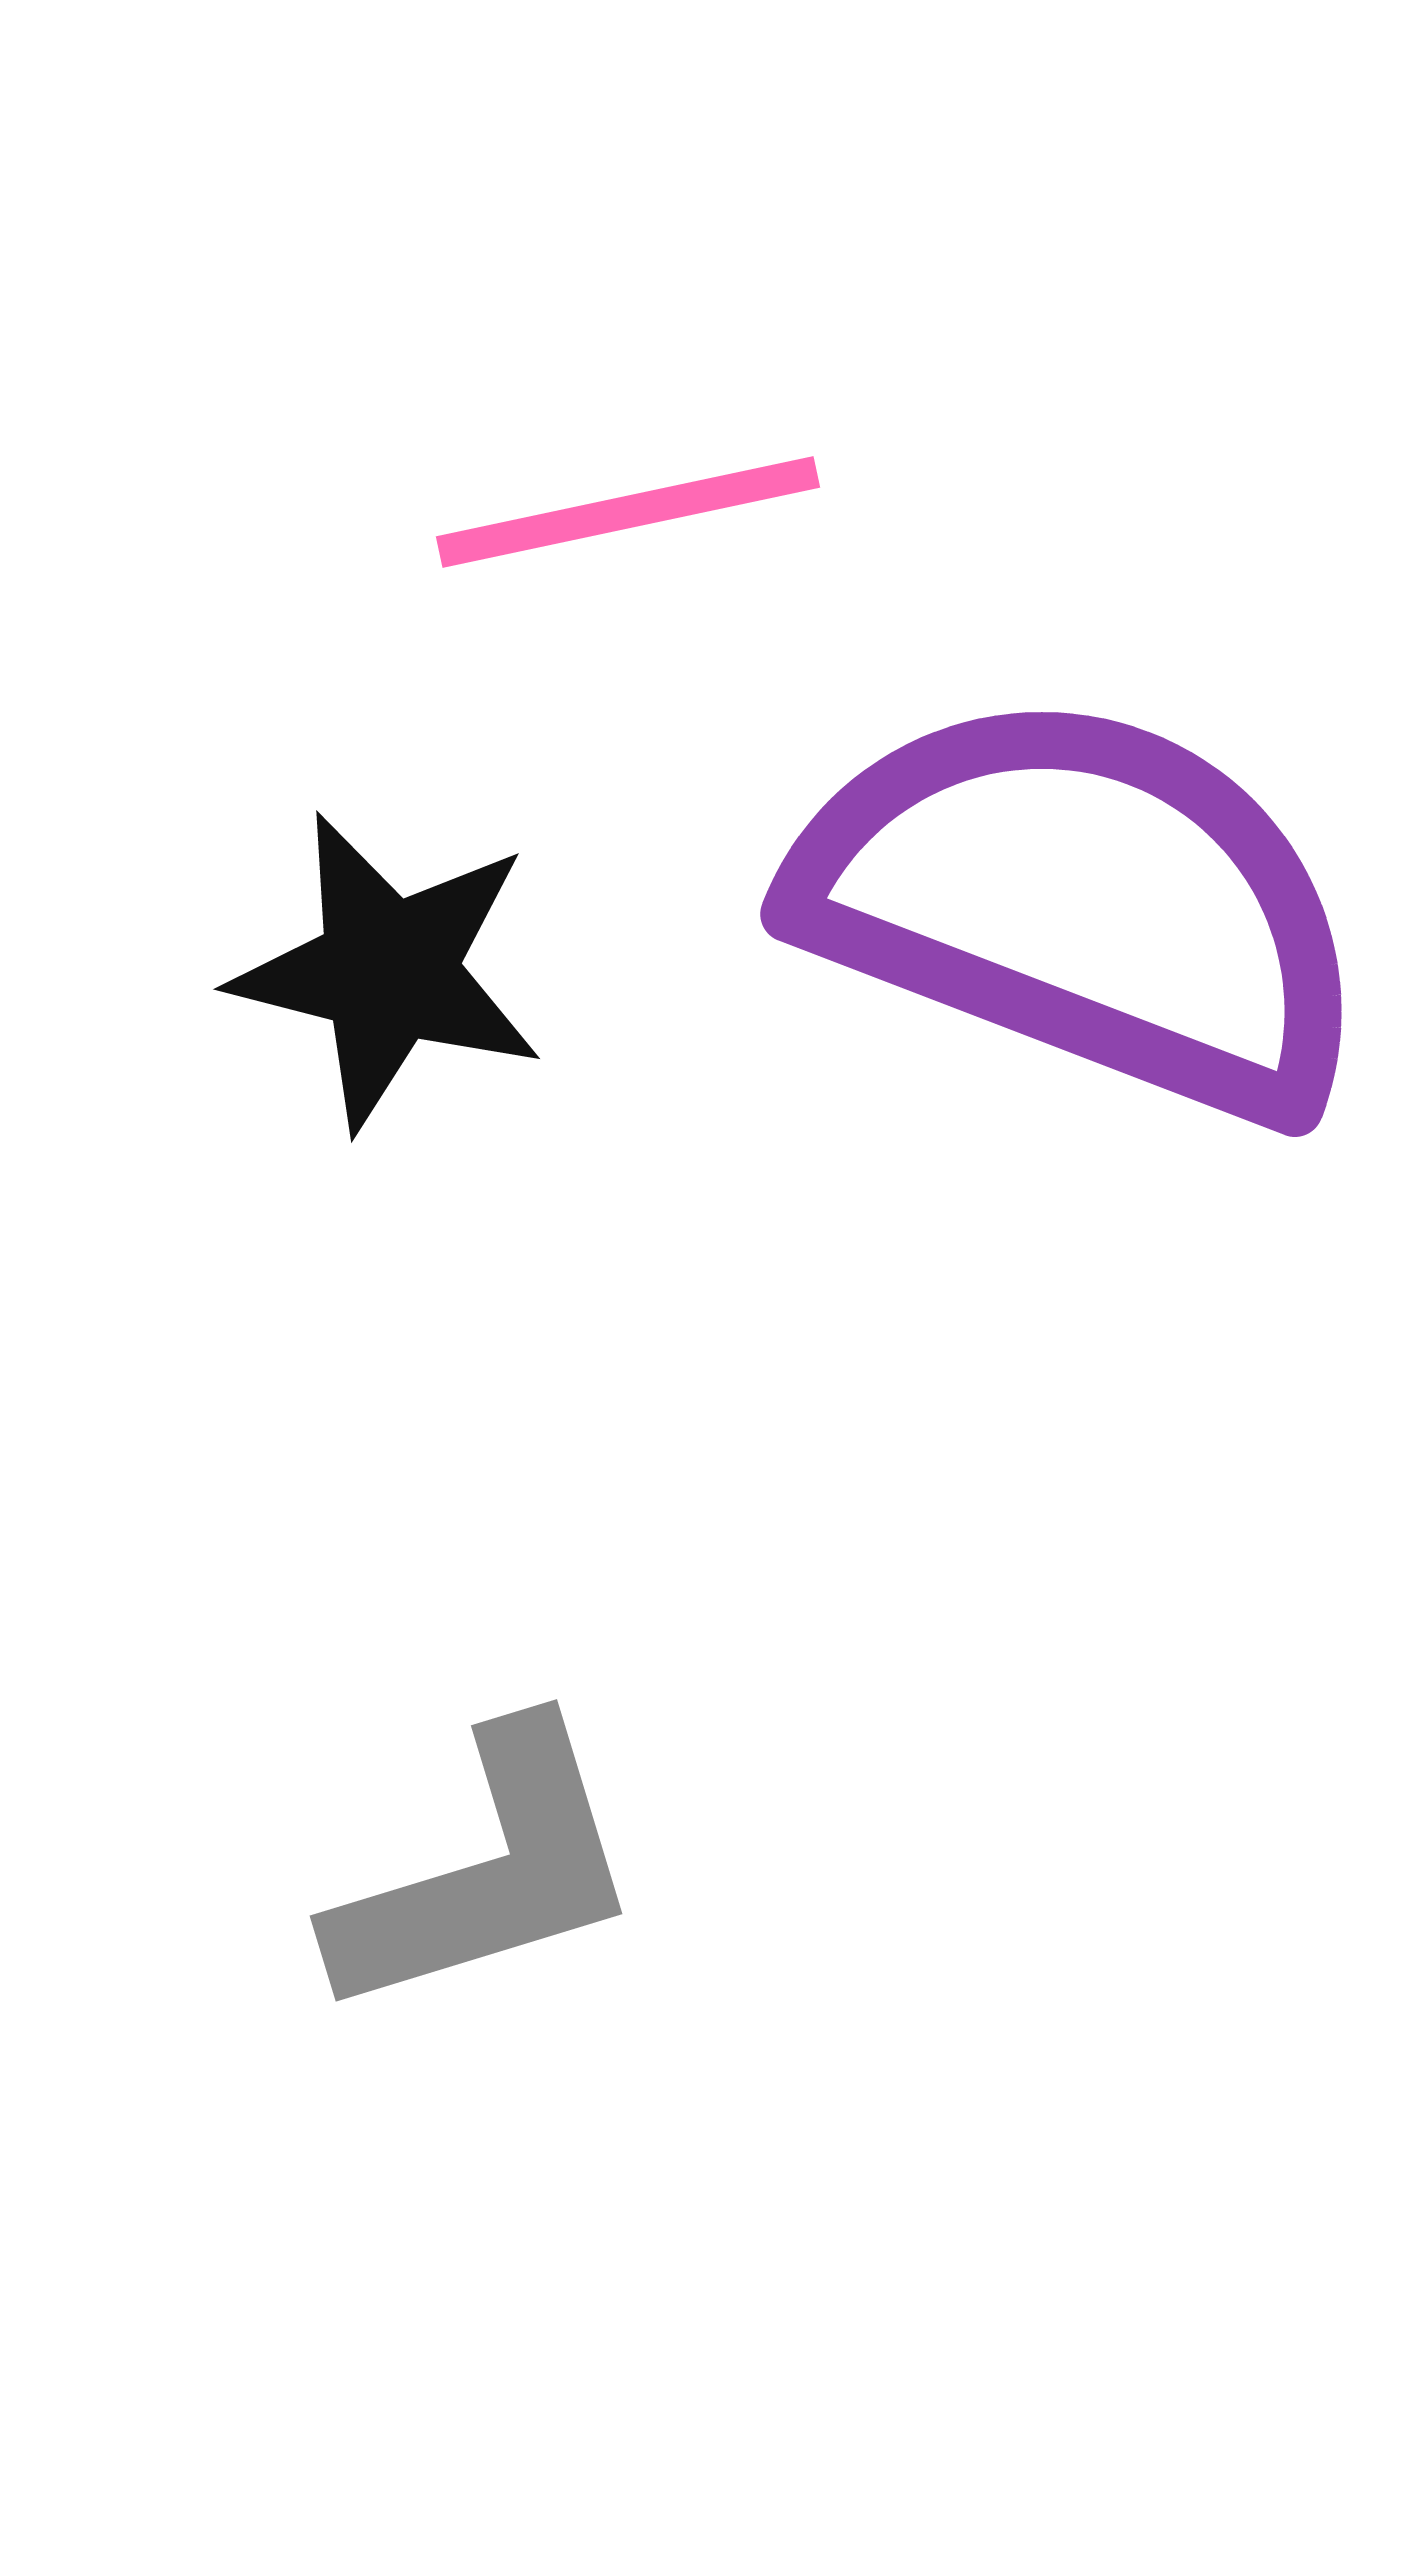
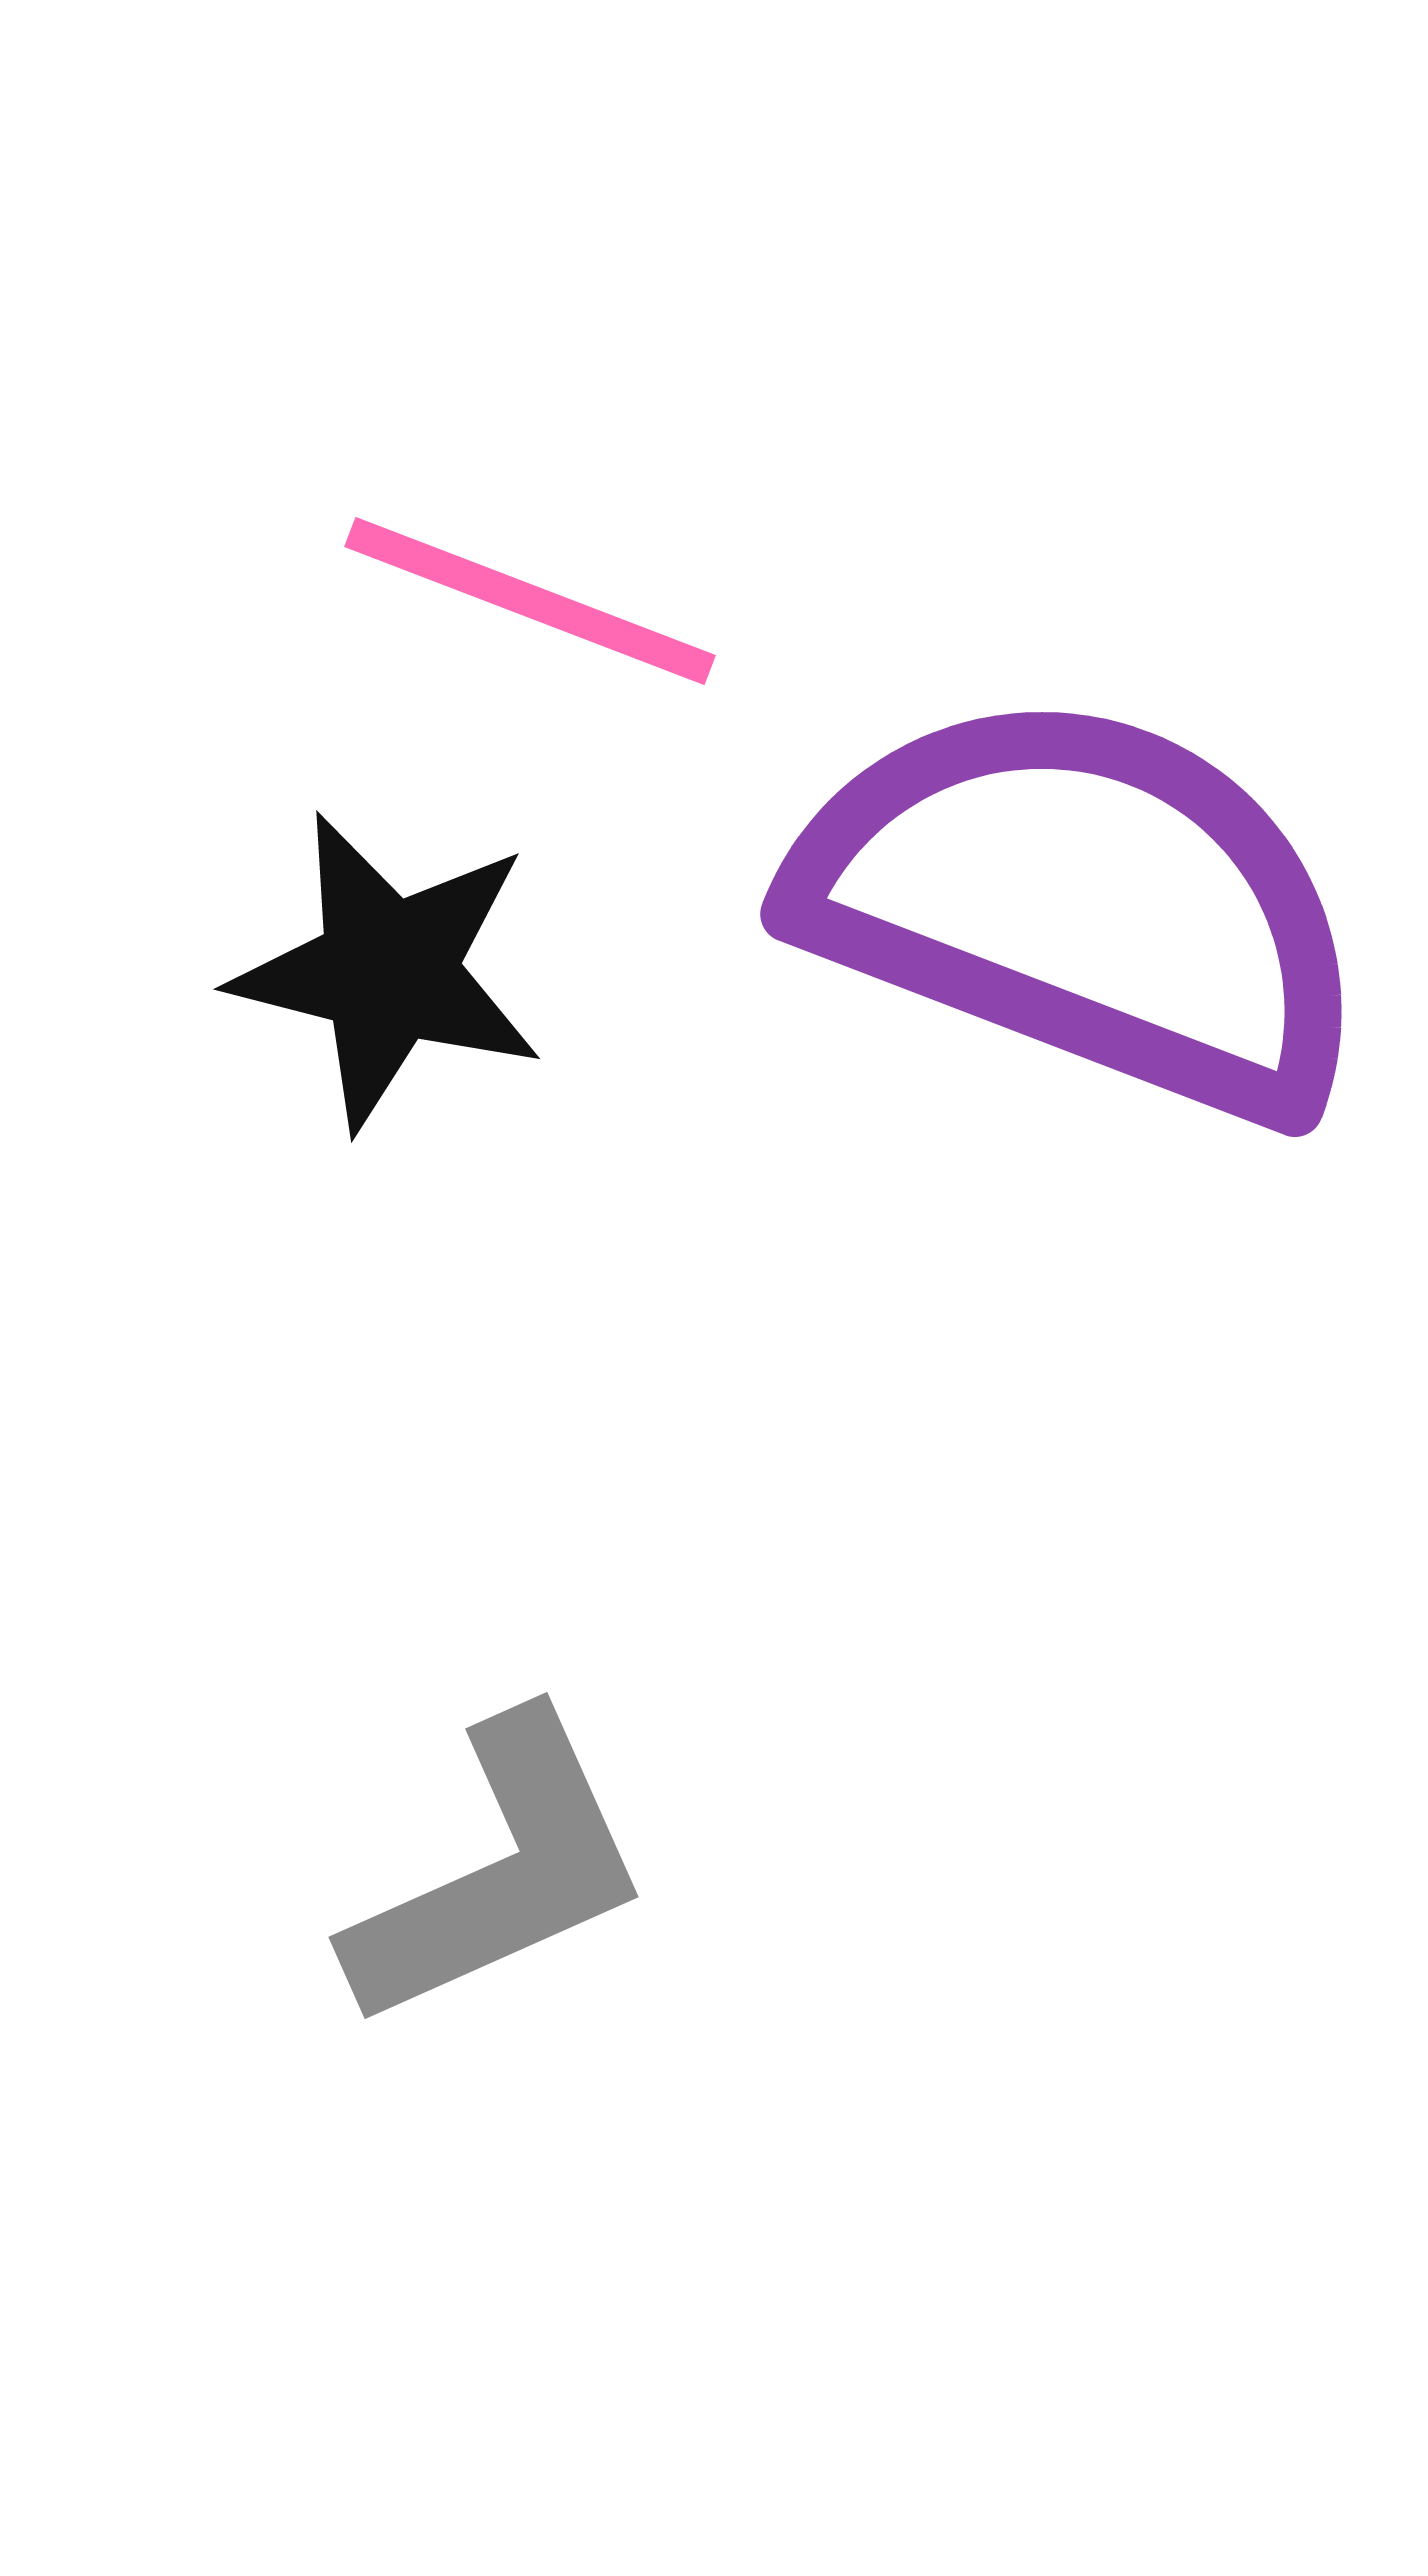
pink line: moved 98 px left, 89 px down; rotated 33 degrees clockwise
gray L-shape: moved 12 px right; rotated 7 degrees counterclockwise
